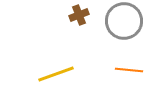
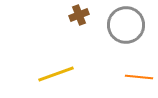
gray circle: moved 2 px right, 4 px down
orange line: moved 10 px right, 7 px down
